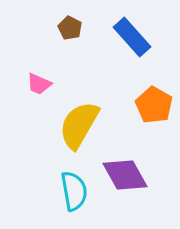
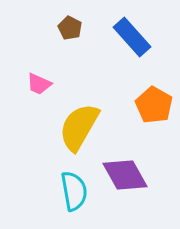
yellow semicircle: moved 2 px down
